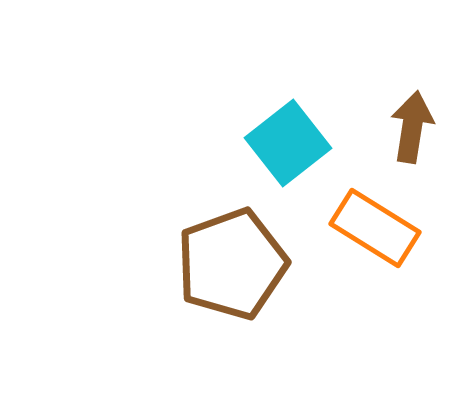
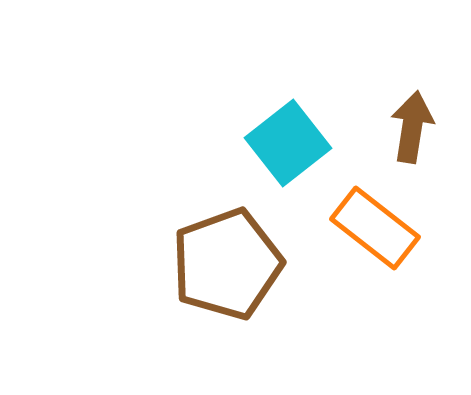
orange rectangle: rotated 6 degrees clockwise
brown pentagon: moved 5 px left
